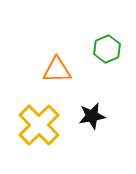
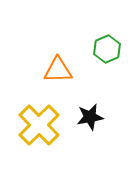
orange triangle: moved 1 px right
black star: moved 2 px left, 1 px down
